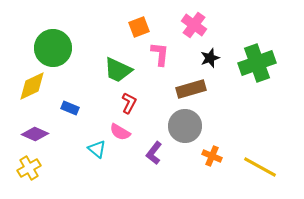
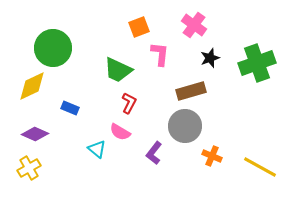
brown rectangle: moved 2 px down
